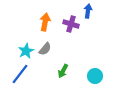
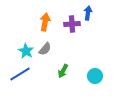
blue arrow: moved 2 px down
purple cross: moved 1 px right; rotated 21 degrees counterclockwise
cyan star: rotated 14 degrees counterclockwise
blue line: rotated 20 degrees clockwise
